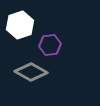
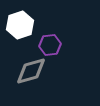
gray diamond: moved 1 px up; rotated 44 degrees counterclockwise
